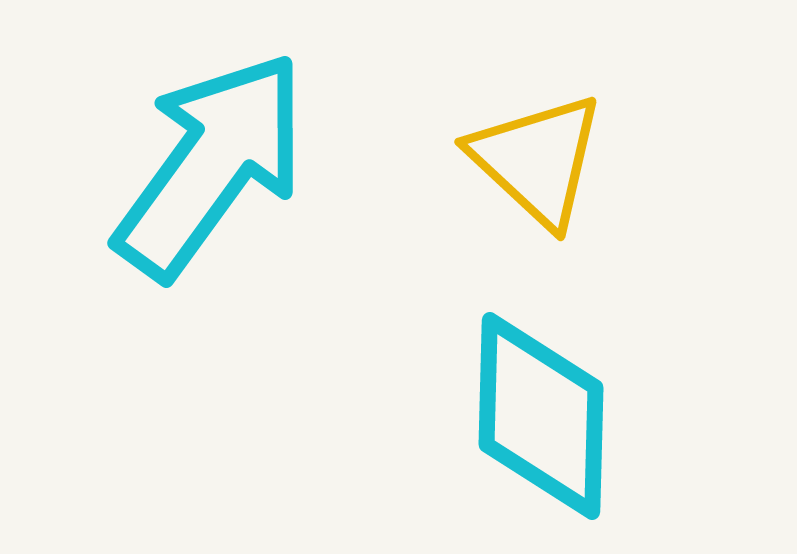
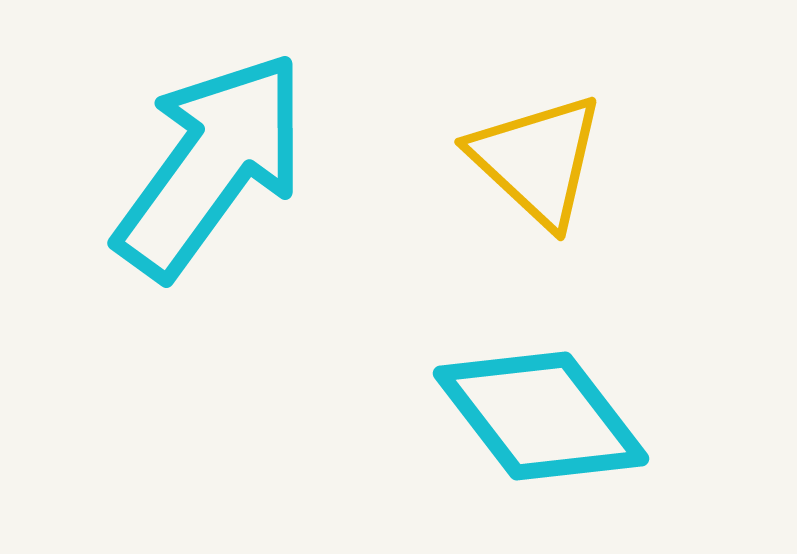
cyan diamond: rotated 39 degrees counterclockwise
